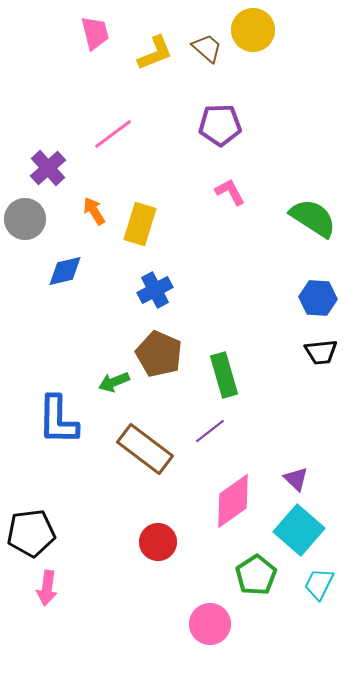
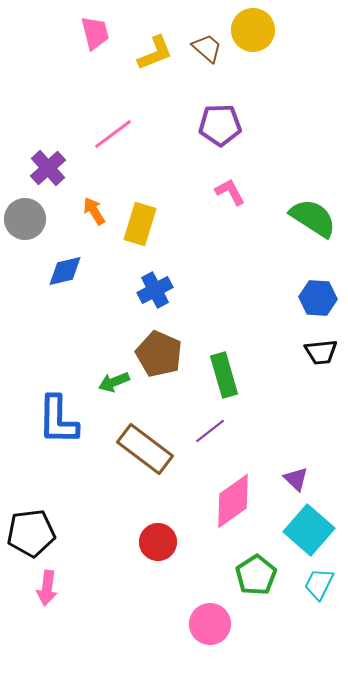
cyan square: moved 10 px right
